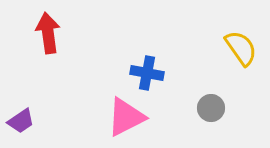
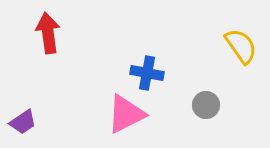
yellow semicircle: moved 2 px up
gray circle: moved 5 px left, 3 px up
pink triangle: moved 3 px up
purple trapezoid: moved 2 px right, 1 px down
